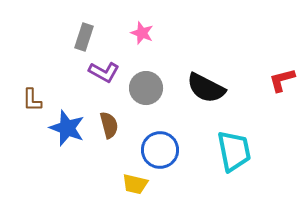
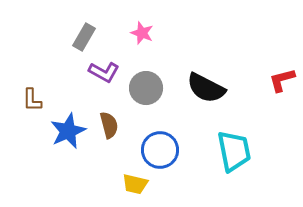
gray rectangle: rotated 12 degrees clockwise
blue star: moved 1 px right, 3 px down; rotated 27 degrees clockwise
